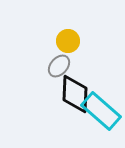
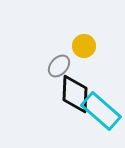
yellow circle: moved 16 px right, 5 px down
